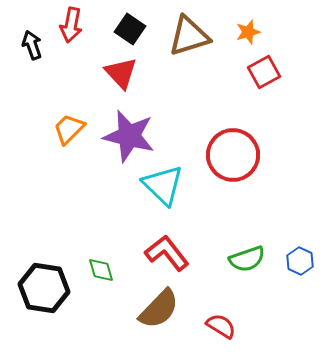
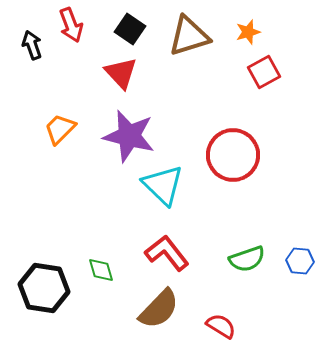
red arrow: rotated 32 degrees counterclockwise
orange trapezoid: moved 9 px left
blue hexagon: rotated 20 degrees counterclockwise
